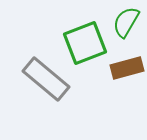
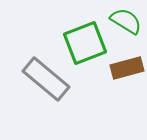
green semicircle: moved 1 px up; rotated 92 degrees clockwise
